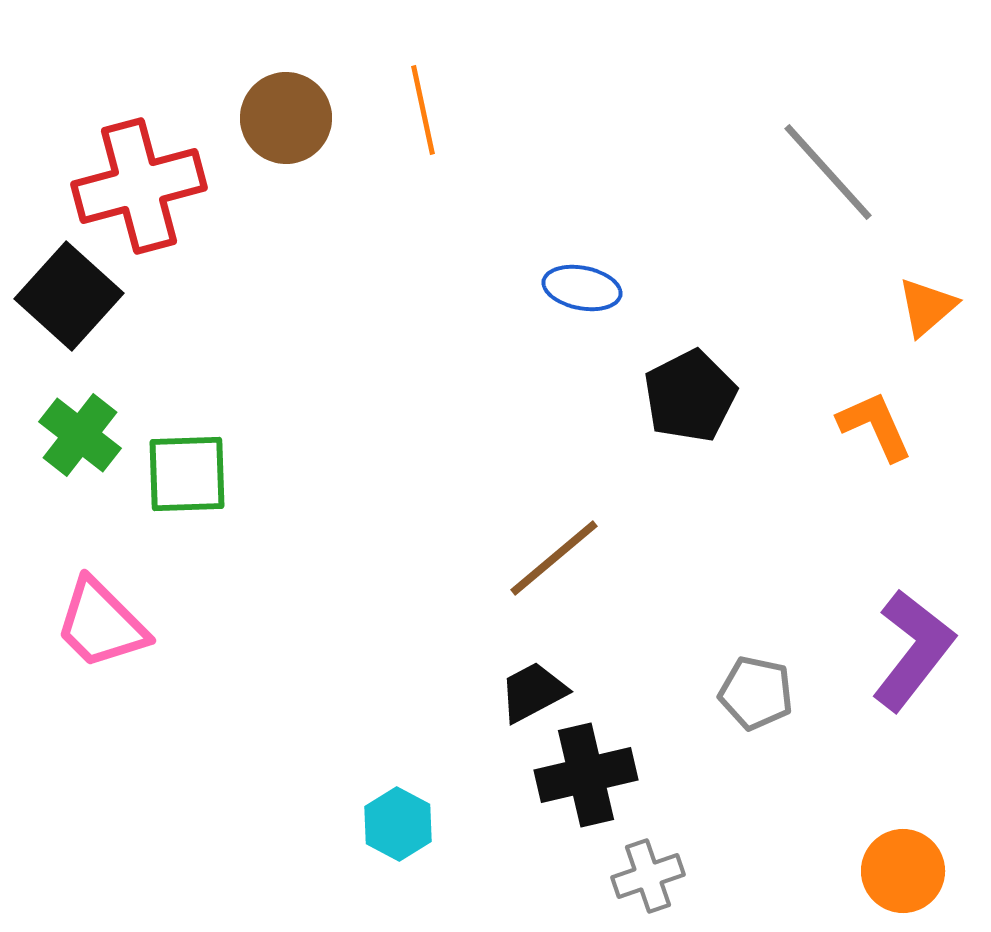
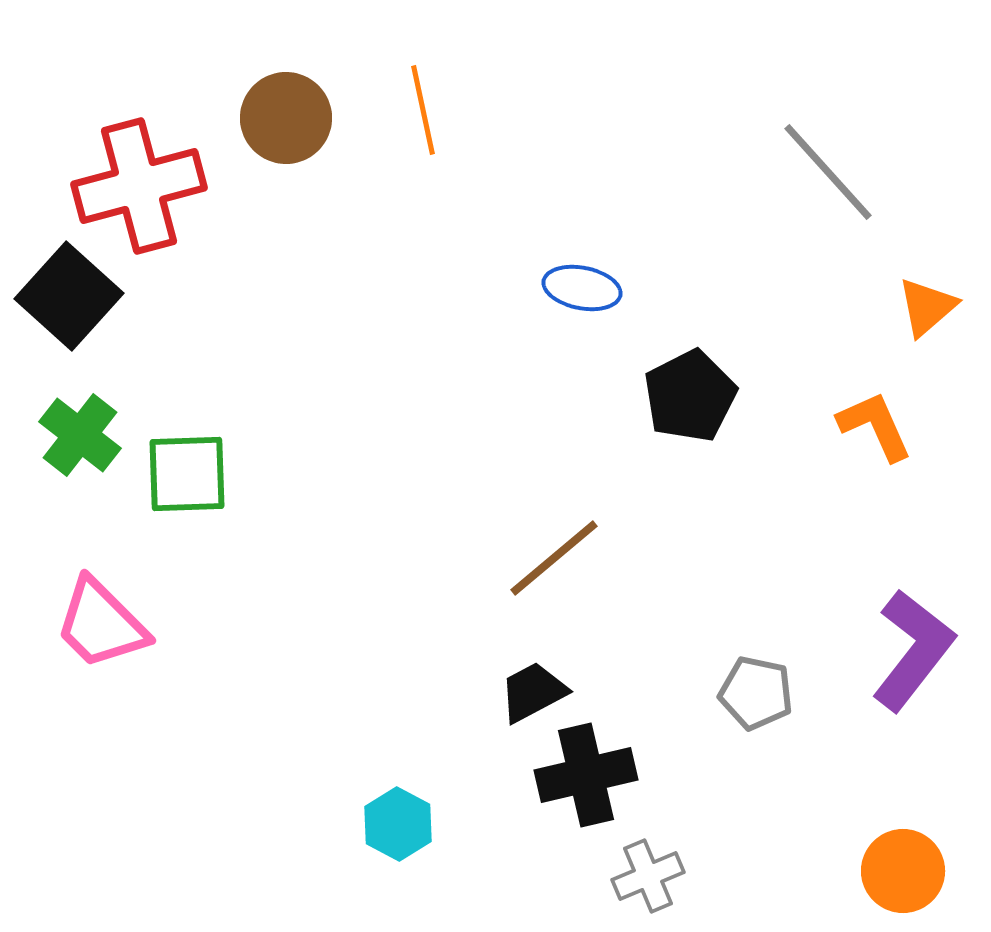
gray cross: rotated 4 degrees counterclockwise
